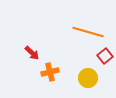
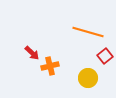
orange cross: moved 6 px up
